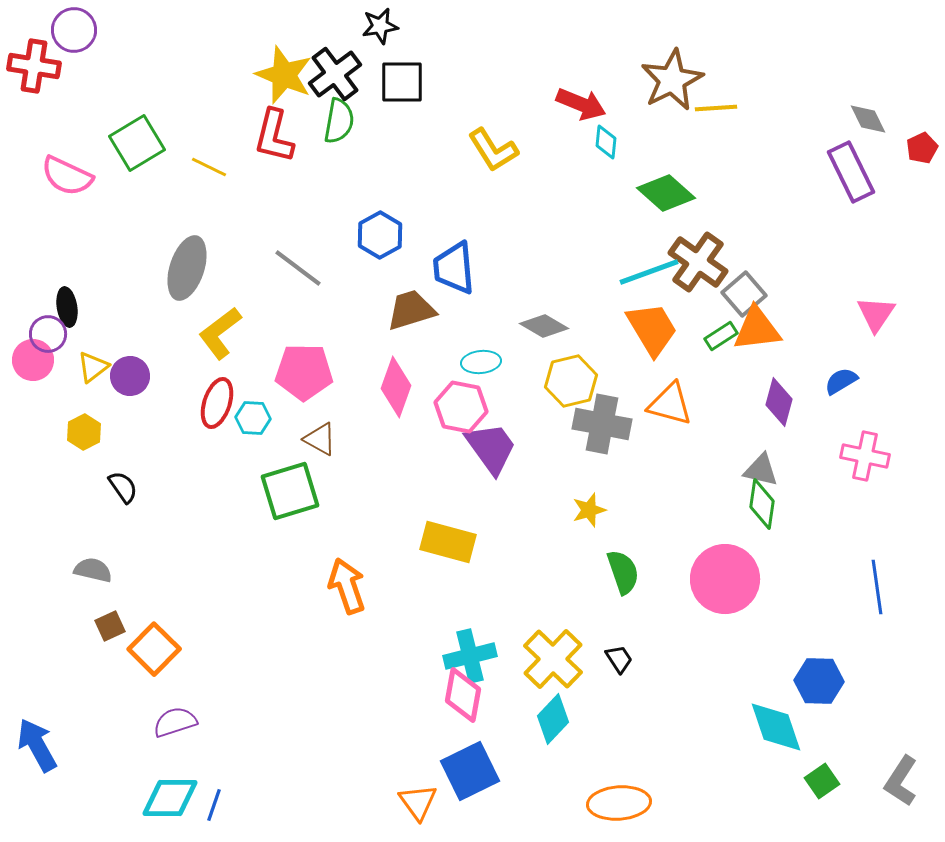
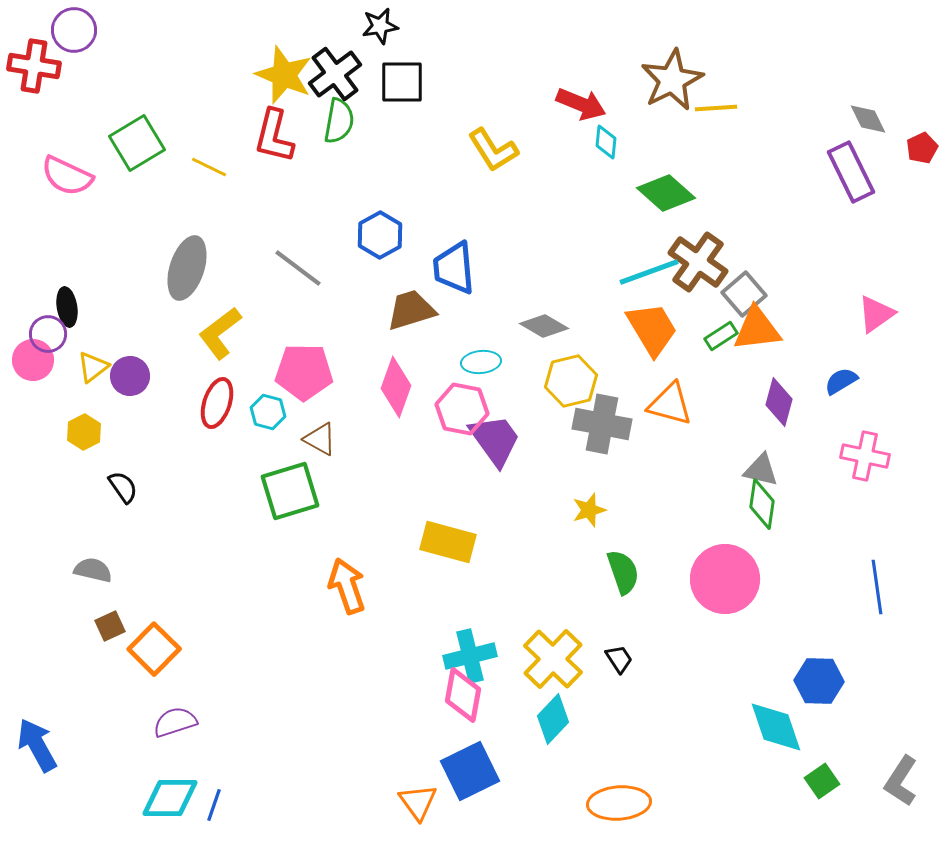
pink triangle at (876, 314): rotated 21 degrees clockwise
pink hexagon at (461, 407): moved 1 px right, 2 px down
cyan hexagon at (253, 418): moved 15 px right, 6 px up; rotated 12 degrees clockwise
purple trapezoid at (491, 448): moved 4 px right, 8 px up
